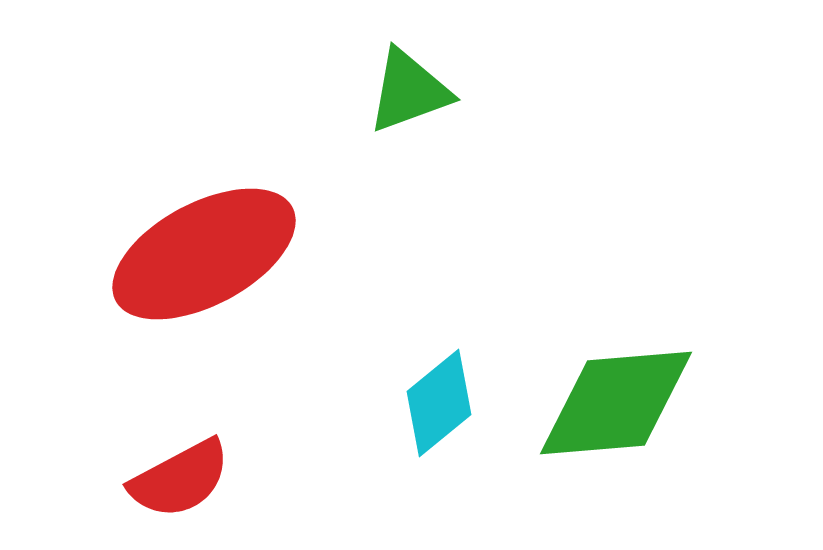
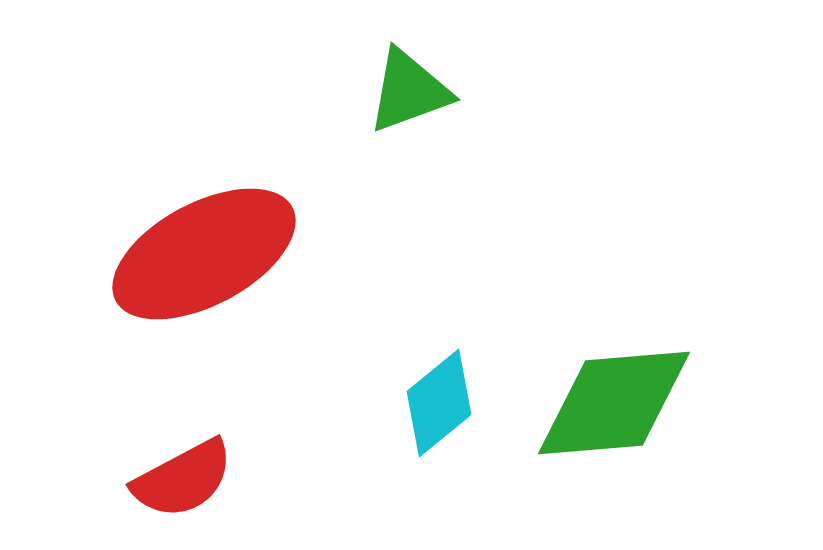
green diamond: moved 2 px left
red semicircle: moved 3 px right
